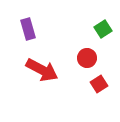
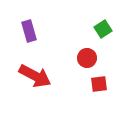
purple rectangle: moved 1 px right, 2 px down
red arrow: moved 7 px left, 6 px down
red square: rotated 24 degrees clockwise
